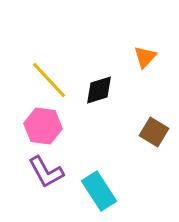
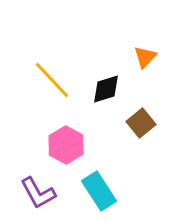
yellow line: moved 3 px right
black diamond: moved 7 px right, 1 px up
pink hexagon: moved 23 px right, 19 px down; rotated 21 degrees clockwise
brown square: moved 13 px left, 9 px up; rotated 20 degrees clockwise
purple L-shape: moved 8 px left, 21 px down
